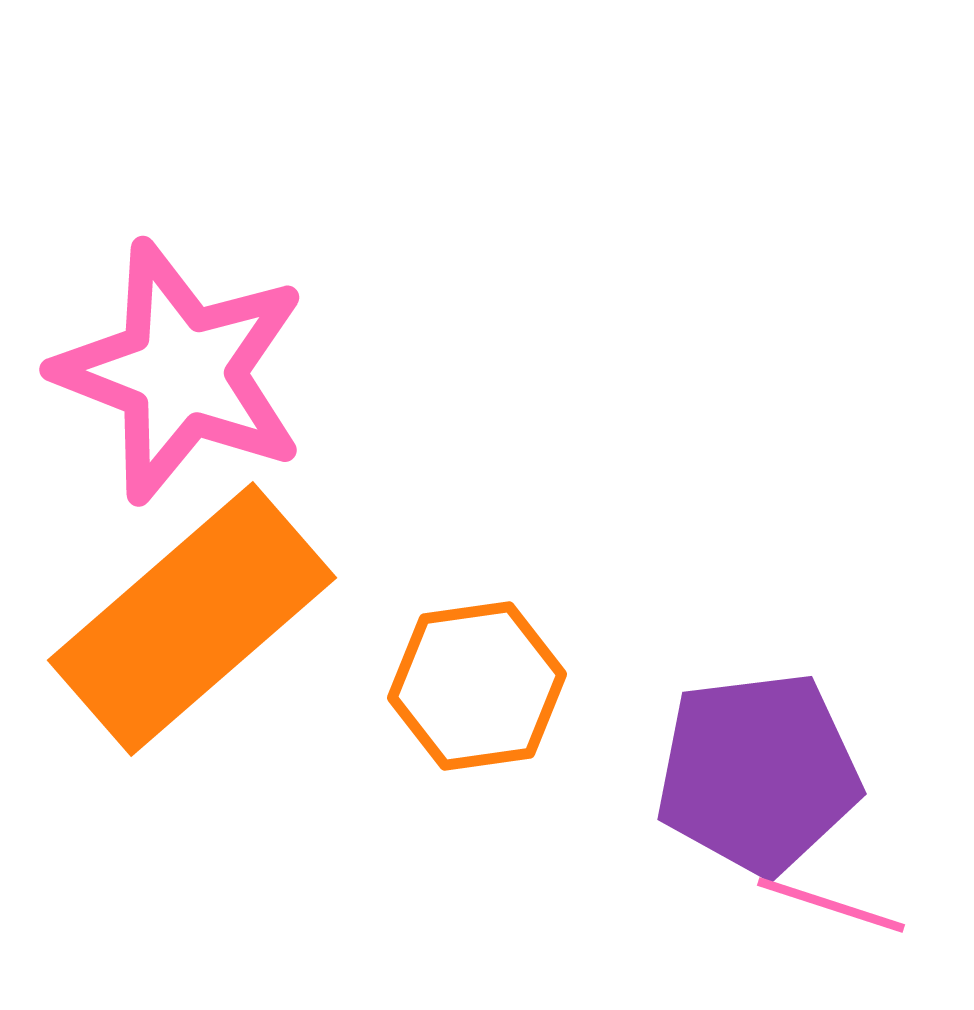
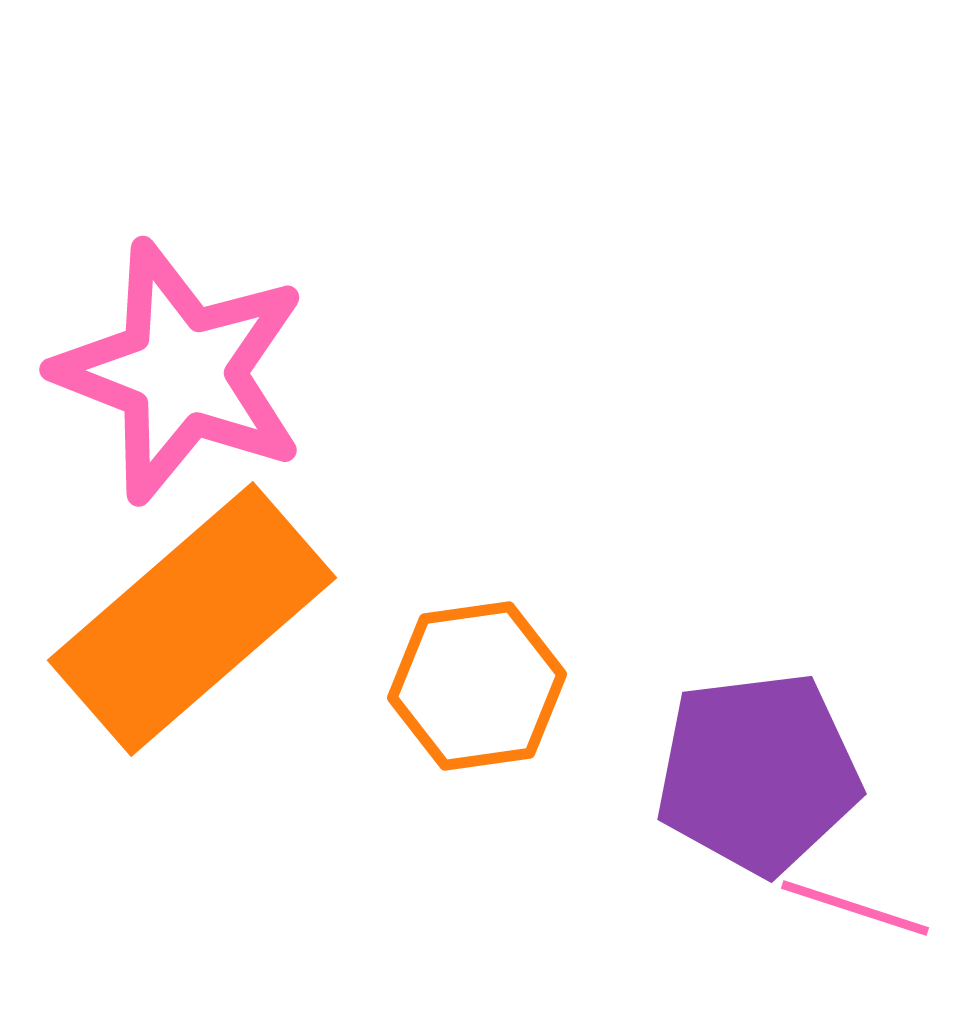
pink line: moved 24 px right, 3 px down
